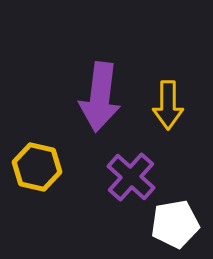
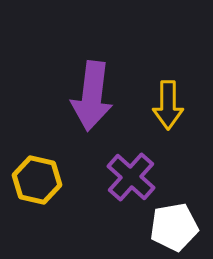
purple arrow: moved 8 px left, 1 px up
yellow hexagon: moved 13 px down
white pentagon: moved 1 px left, 3 px down
